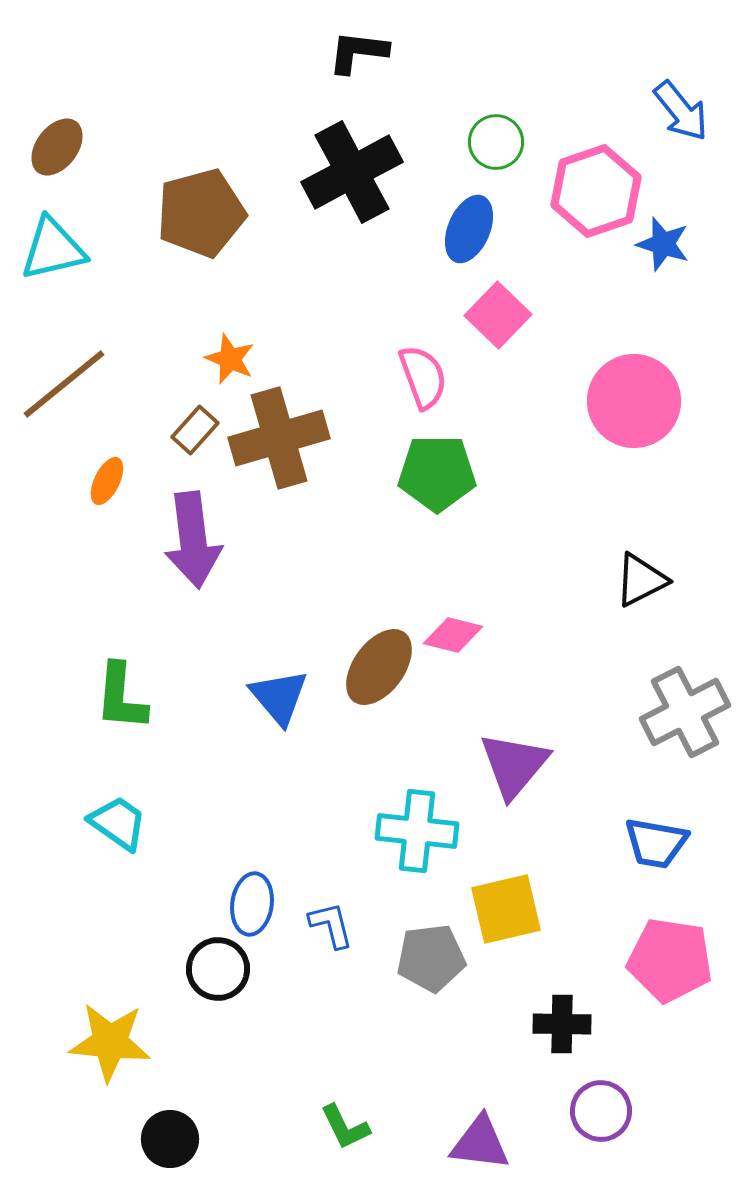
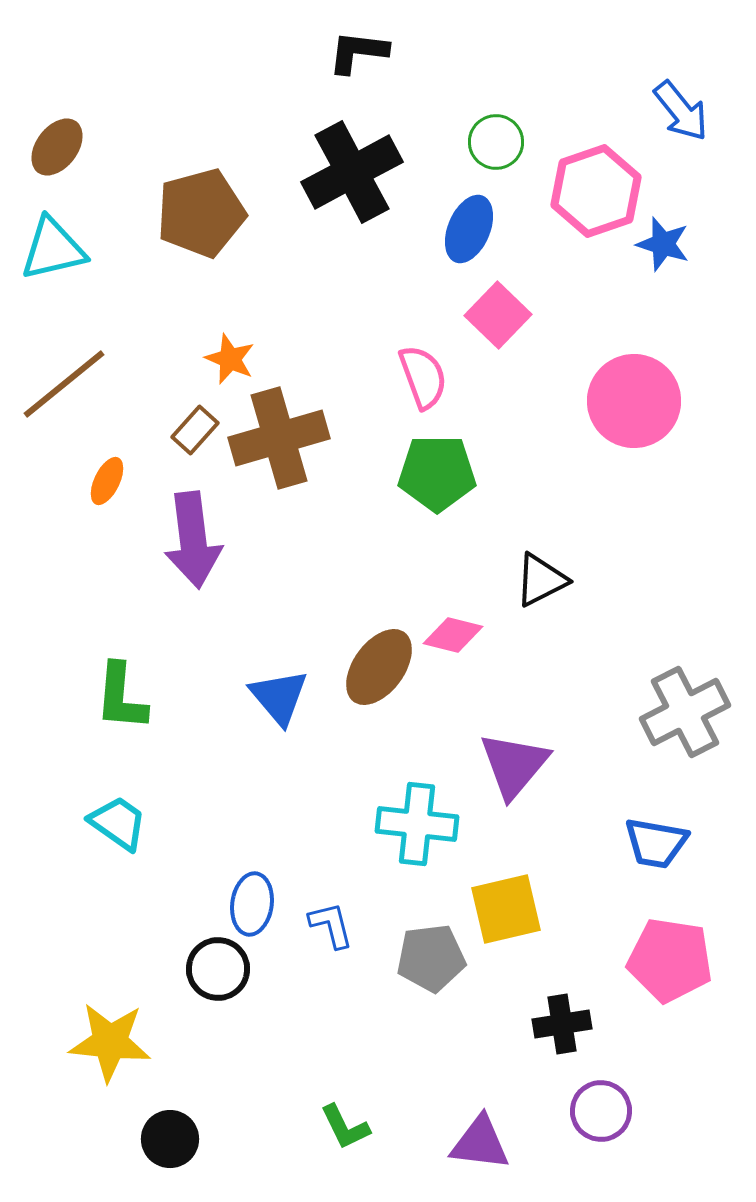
black triangle at (641, 580): moved 100 px left
cyan cross at (417, 831): moved 7 px up
black cross at (562, 1024): rotated 10 degrees counterclockwise
